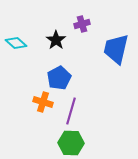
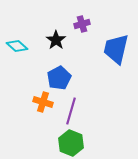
cyan diamond: moved 1 px right, 3 px down
green hexagon: rotated 20 degrees clockwise
